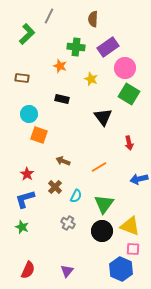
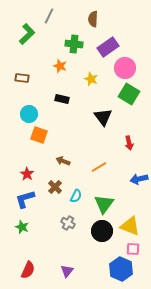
green cross: moved 2 px left, 3 px up
